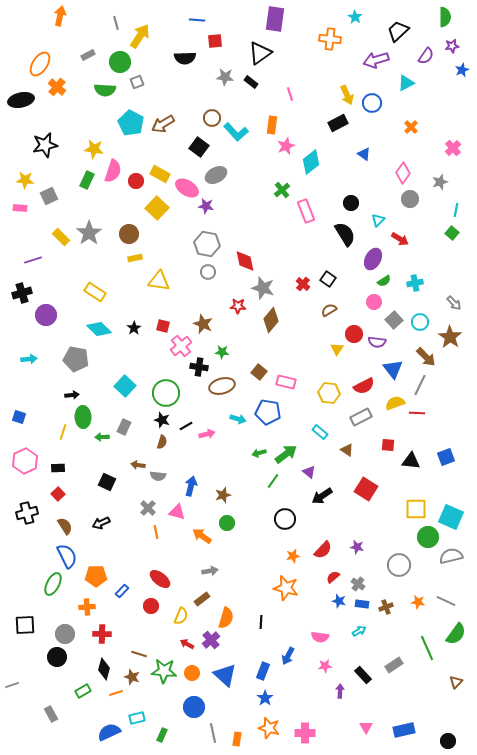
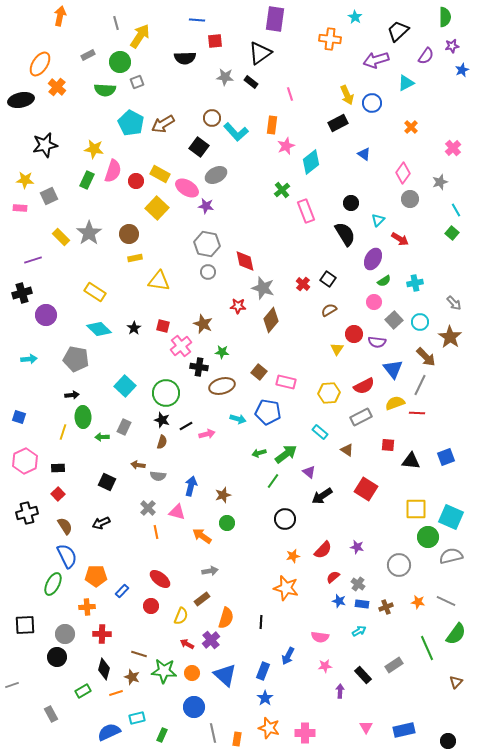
cyan line at (456, 210): rotated 40 degrees counterclockwise
yellow hexagon at (329, 393): rotated 10 degrees counterclockwise
